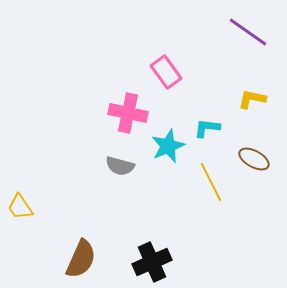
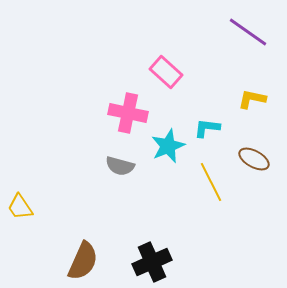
pink rectangle: rotated 12 degrees counterclockwise
brown semicircle: moved 2 px right, 2 px down
